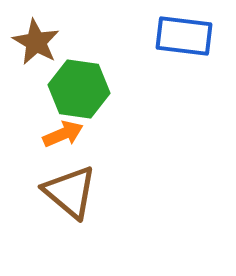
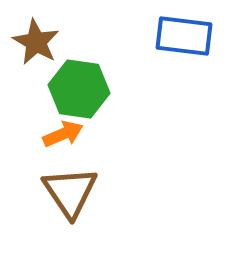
brown triangle: rotated 16 degrees clockwise
